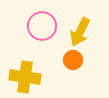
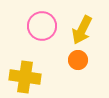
yellow arrow: moved 2 px right, 2 px up
orange circle: moved 5 px right
